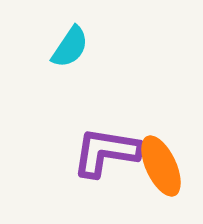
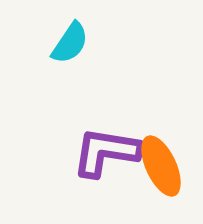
cyan semicircle: moved 4 px up
